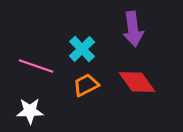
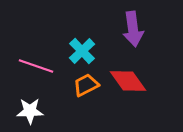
cyan cross: moved 2 px down
red diamond: moved 9 px left, 1 px up
